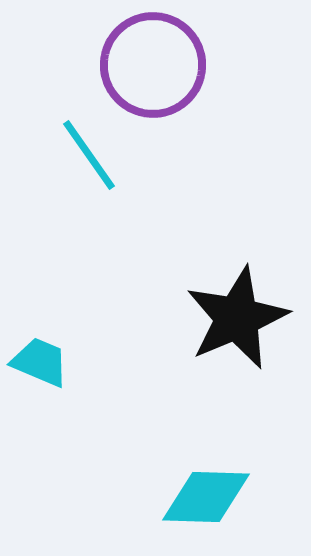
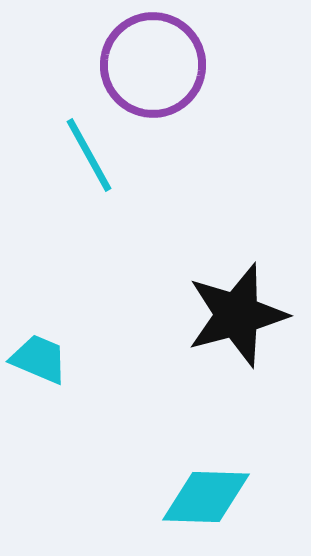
cyan line: rotated 6 degrees clockwise
black star: moved 3 px up; rotated 8 degrees clockwise
cyan trapezoid: moved 1 px left, 3 px up
